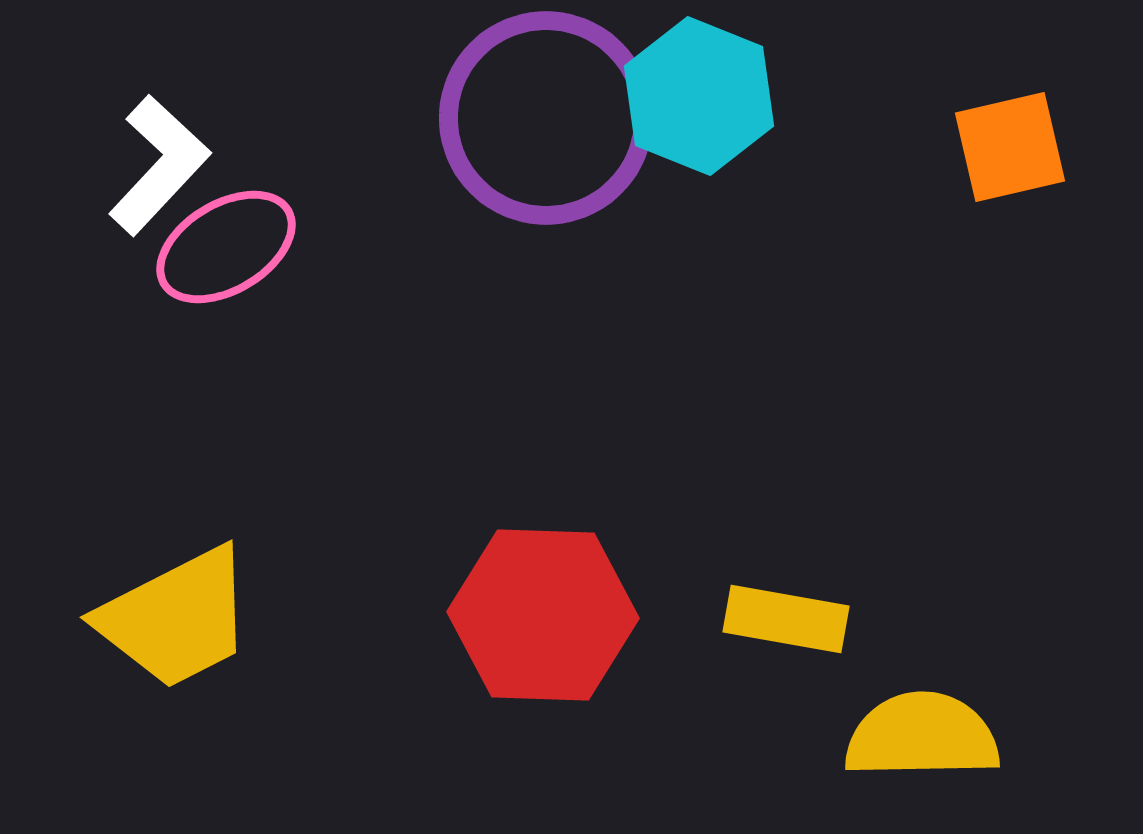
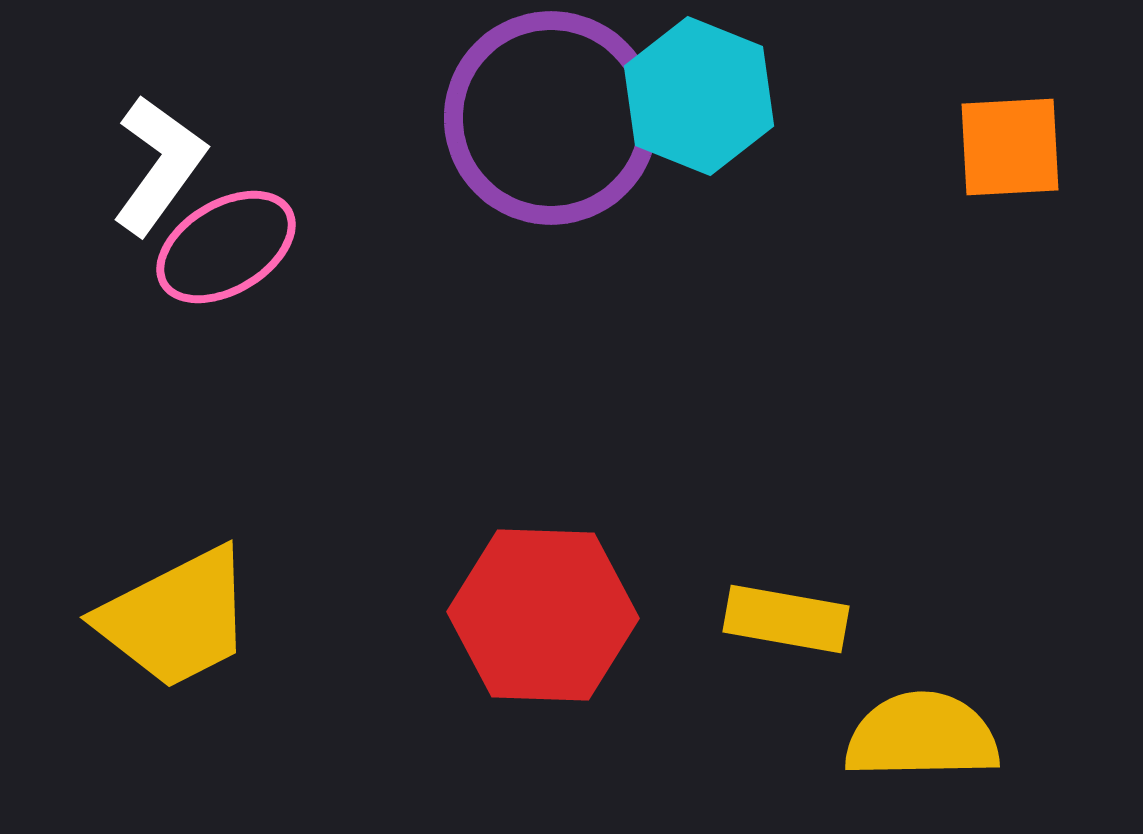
purple circle: moved 5 px right
orange square: rotated 10 degrees clockwise
white L-shape: rotated 7 degrees counterclockwise
